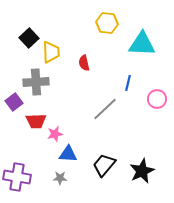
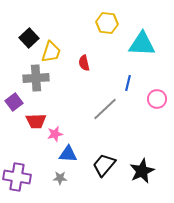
yellow trapezoid: rotated 20 degrees clockwise
gray cross: moved 4 px up
